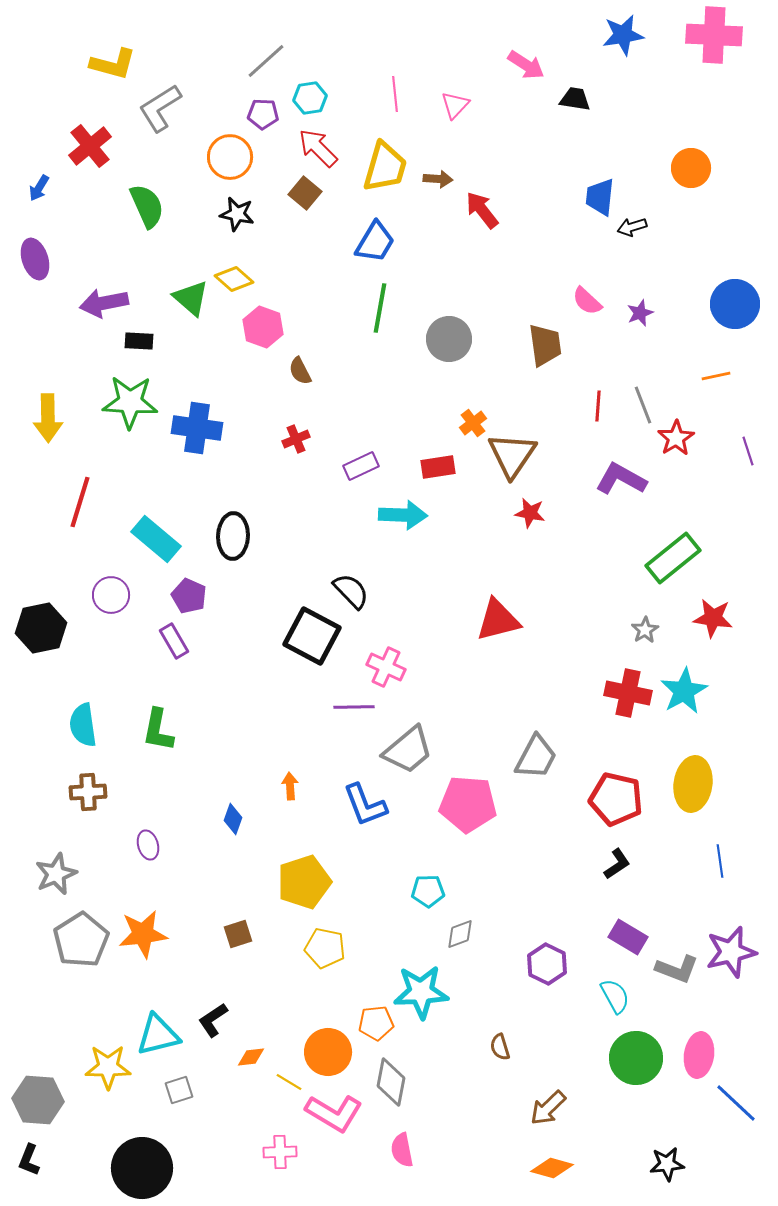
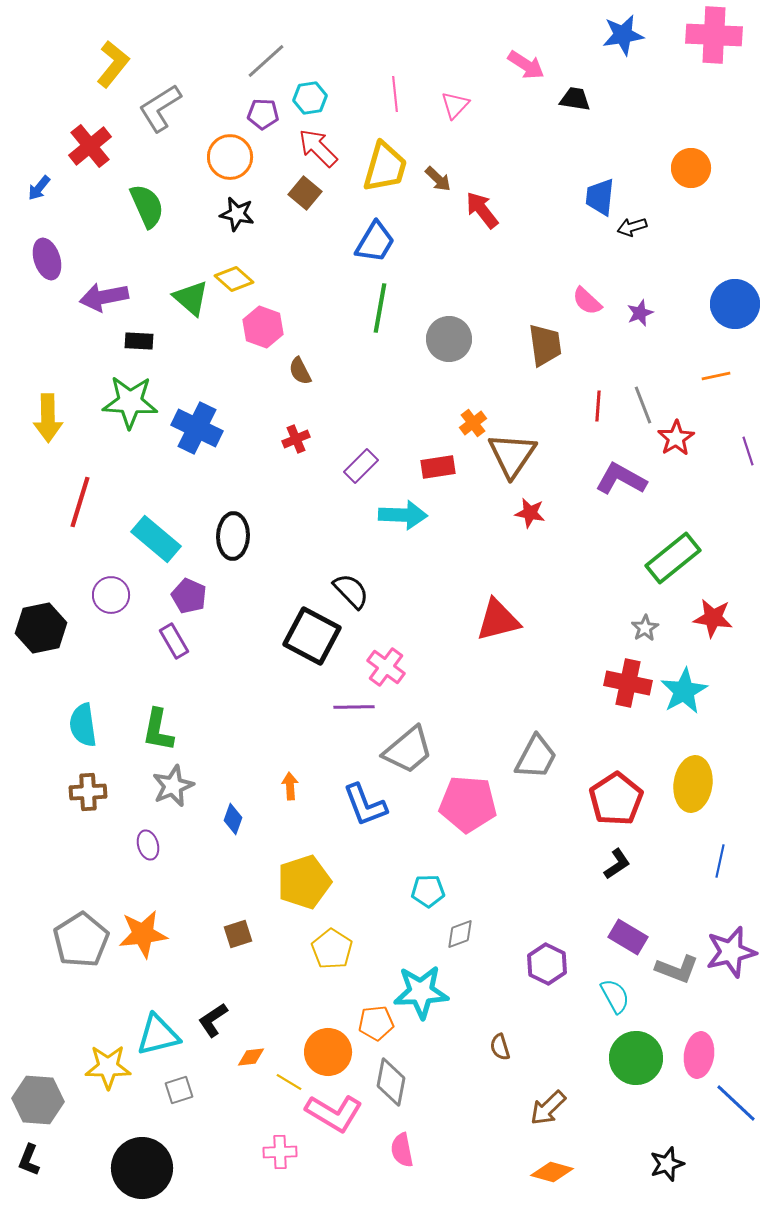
yellow L-shape at (113, 64): rotated 66 degrees counterclockwise
brown arrow at (438, 179): rotated 40 degrees clockwise
blue arrow at (39, 188): rotated 8 degrees clockwise
purple ellipse at (35, 259): moved 12 px right
purple arrow at (104, 303): moved 6 px up
blue cross at (197, 428): rotated 18 degrees clockwise
purple rectangle at (361, 466): rotated 20 degrees counterclockwise
gray star at (645, 630): moved 2 px up
pink cross at (386, 667): rotated 12 degrees clockwise
red cross at (628, 693): moved 10 px up
red pentagon at (616, 799): rotated 26 degrees clockwise
blue line at (720, 861): rotated 20 degrees clockwise
gray star at (56, 874): moved 117 px right, 88 px up
yellow pentagon at (325, 948): moved 7 px right, 1 px down; rotated 21 degrees clockwise
black star at (667, 1164): rotated 12 degrees counterclockwise
orange diamond at (552, 1168): moved 4 px down
